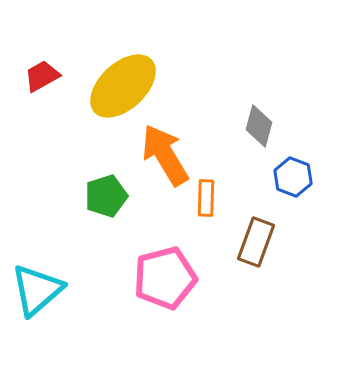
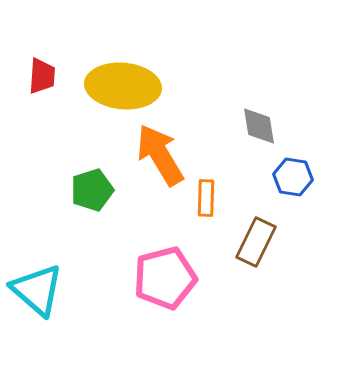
red trapezoid: rotated 123 degrees clockwise
yellow ellipse: rotated 48 degrees clockwise
gray diamond: rotated 24 degrees counterclockwise
orange arrow: moved 5 px left
blue hexagon: rotated 12 degrees counterclockwise
green pentagon: moved 14 px left, 6 px up
brown rectangle: rotated 6 degrees clockwise
cyan triangle: rotated 38 degrees counterclockwise
